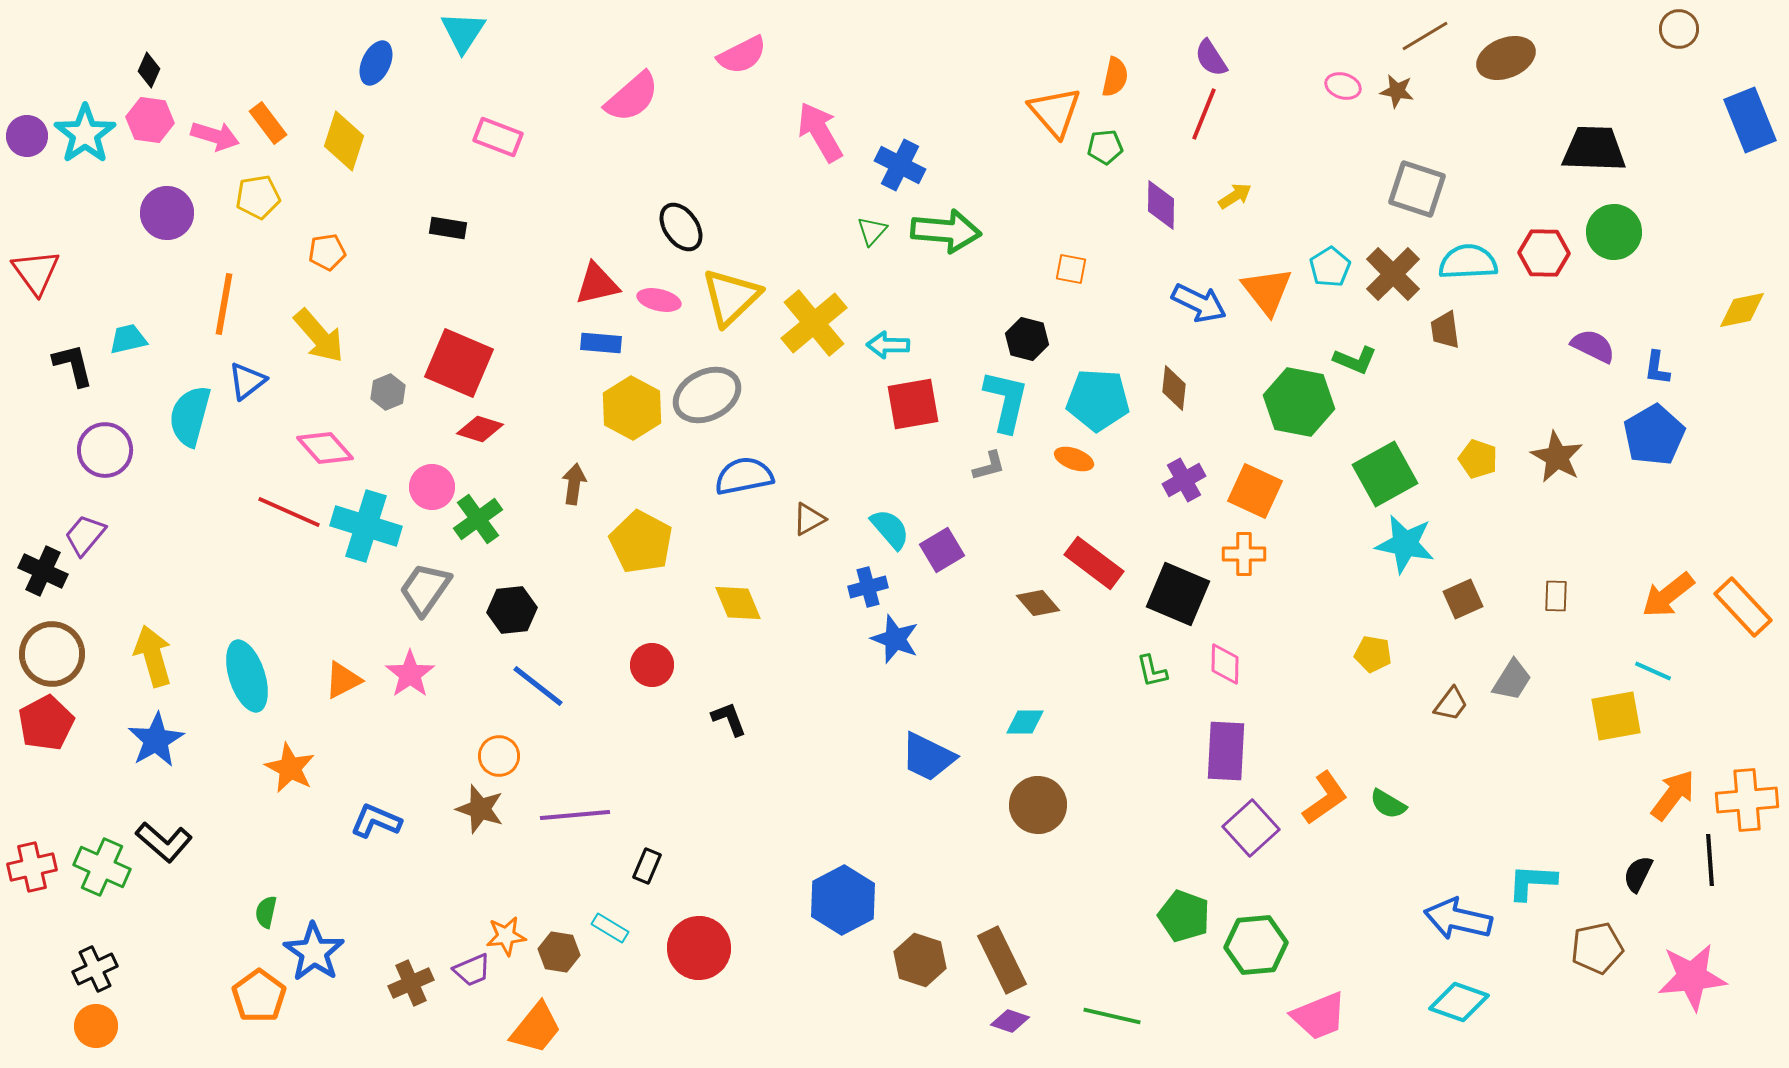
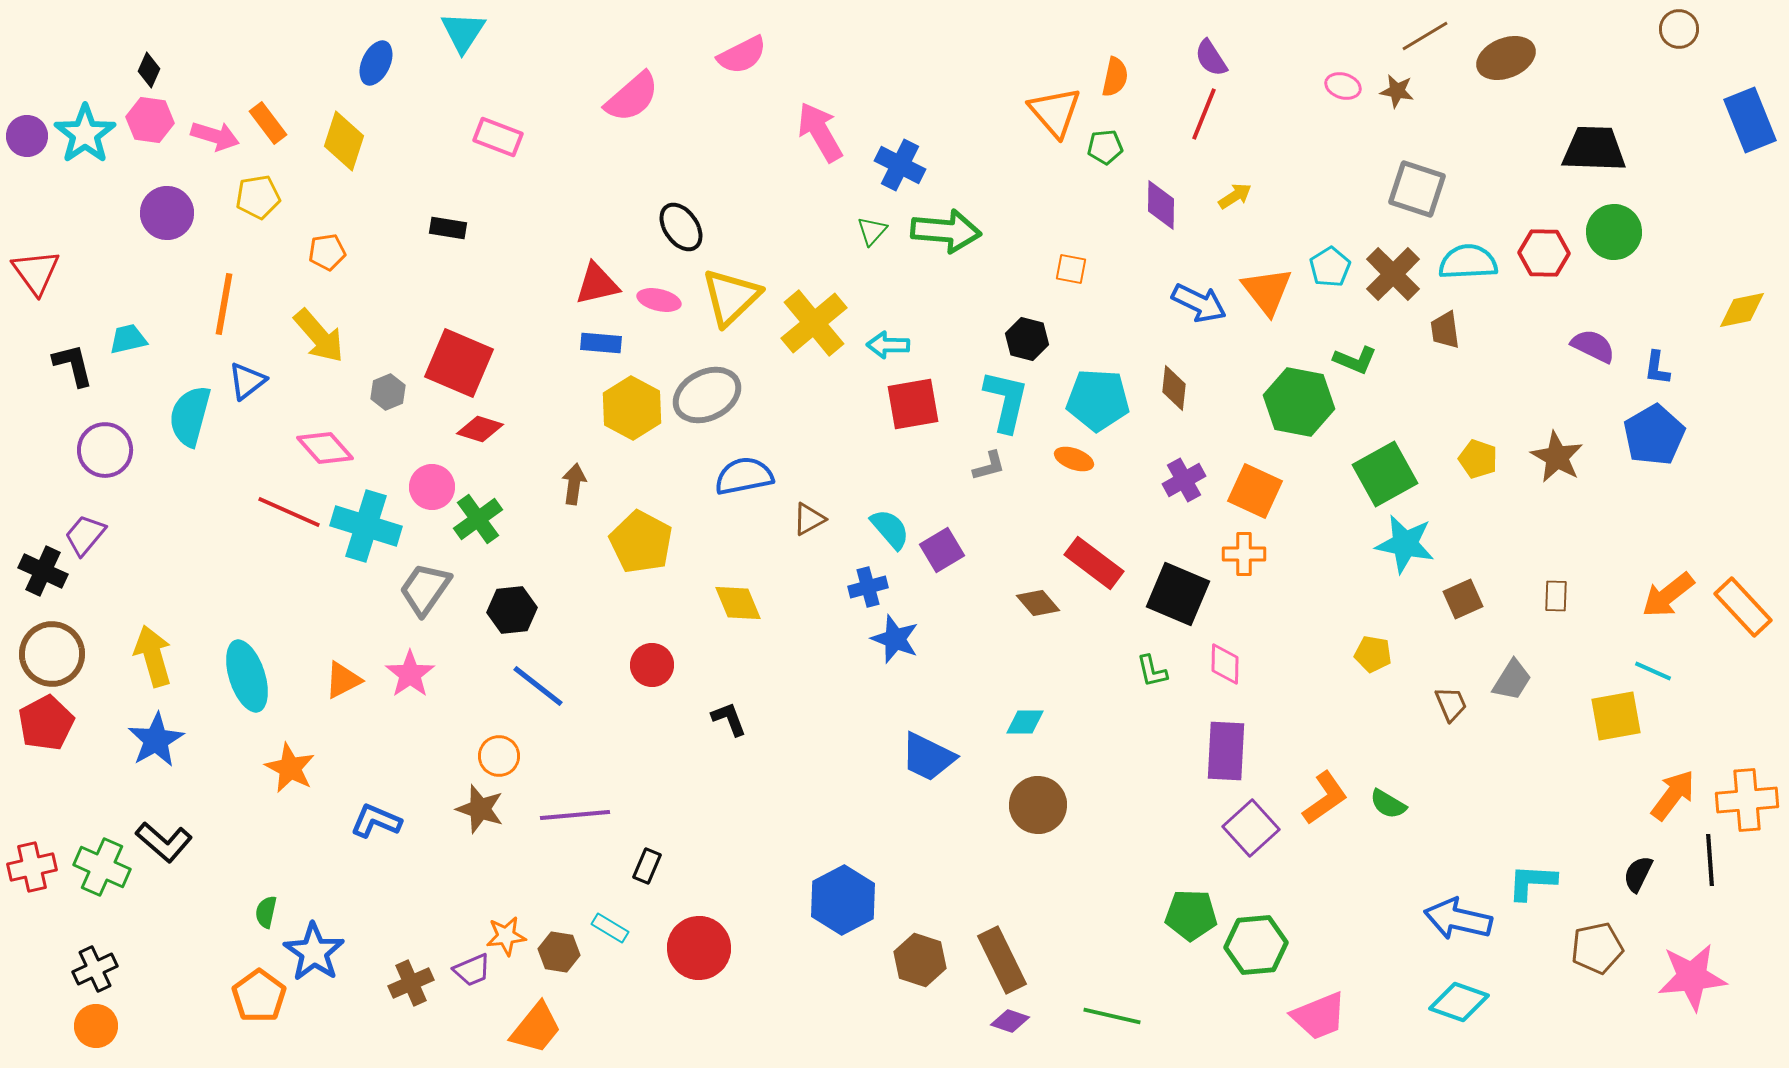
brown trapezoid at (1451, 704): rotated 60 degrees counterclockwise
green pentagon at (1184, 916): moved 7 px right, 1 px up; rotated 18 degrees counterclockwise
